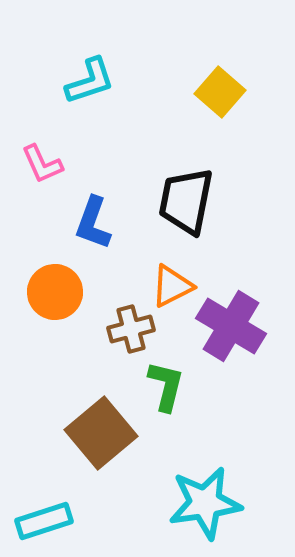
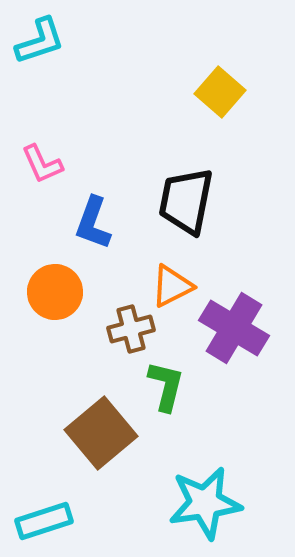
cyan L-shape: moved 50 px left, 40 px up
purple cross: moved 3 px right, 2 px down
